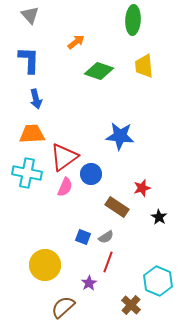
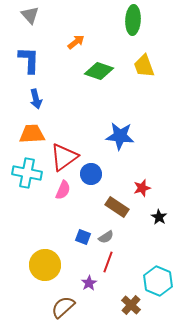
yellow trapezoid: rotated 15 degrees counterclockwise
pink semicircle: moved 2 px left, 3 px down
